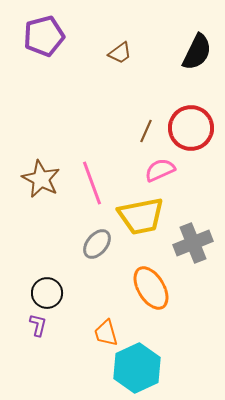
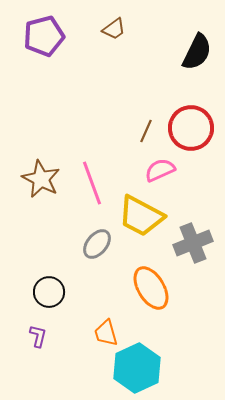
brown trapezoid: moved 6 px left, 24 px up
yellow trapezoid: rotated 39 degrees clockwise
black circle: moved 2 px right, 1 px up
purple L-shape: moved 11 px down
